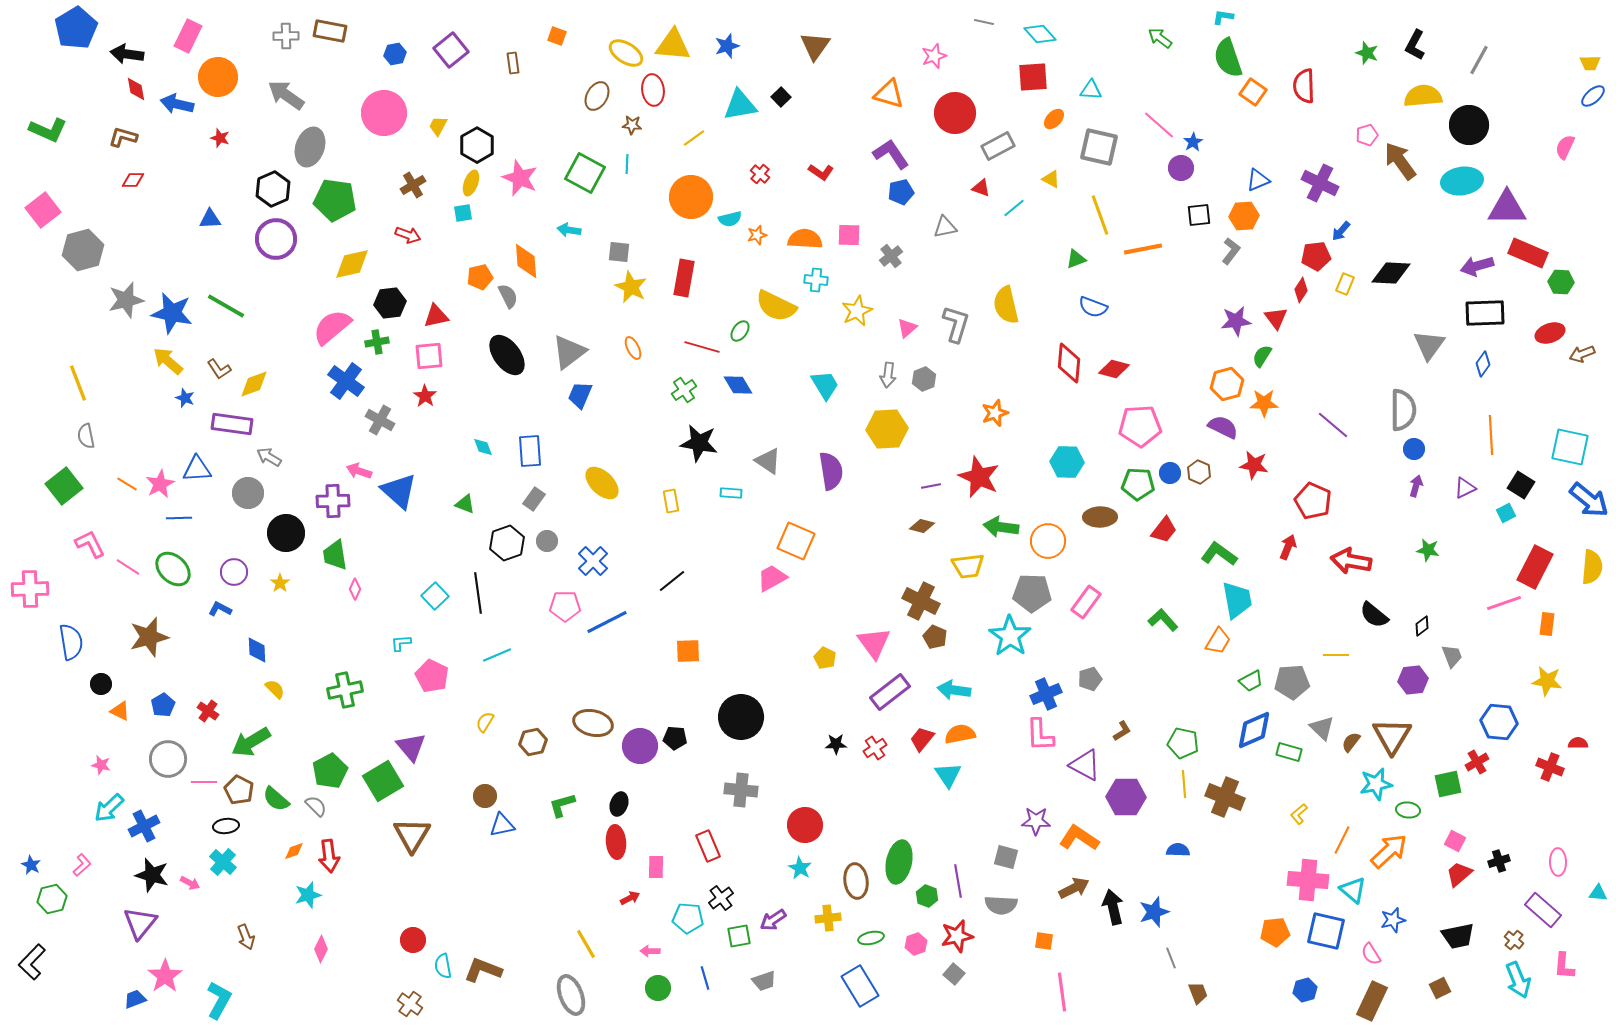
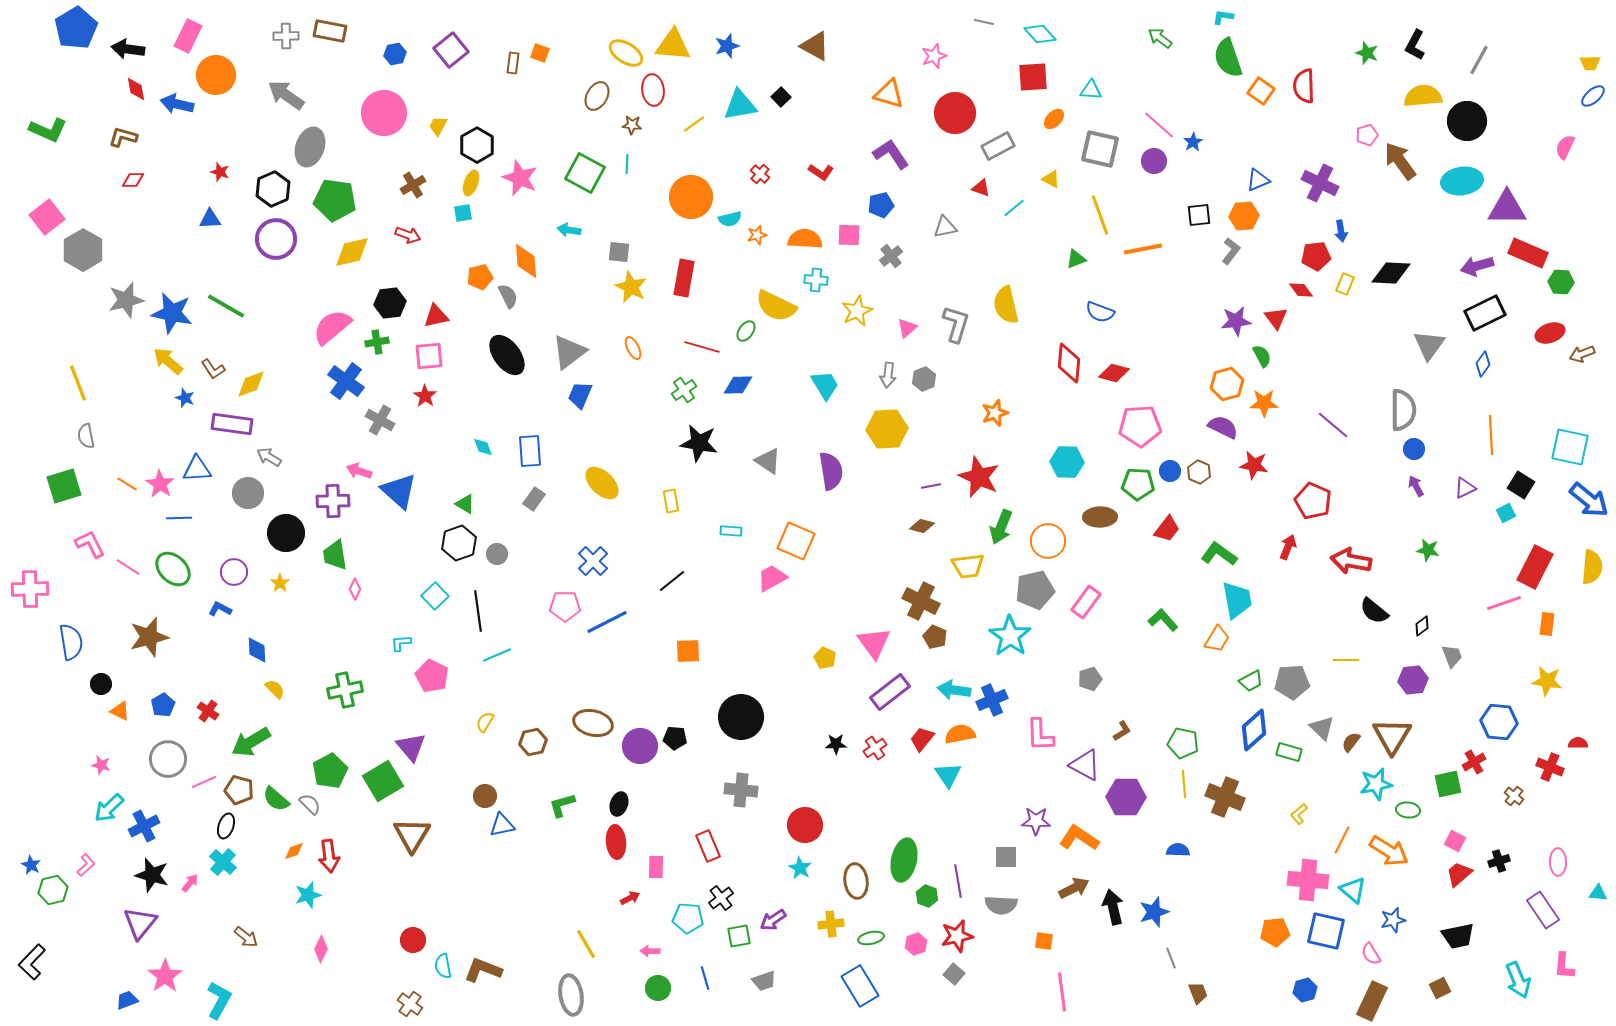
orange square at (557, 36): moved 17 px left, 17 px down
brown triangle at (815, 46): rotated 36 degrees counterclockwise
black arrow at (127, 54): moved 1 px right, 5 px up
brown rectangle at (513, 63): rotated 15 degrees clockwise
orange circle at (218, 77): moved 2 px left, 2 px up
orange square at (1253, 92): moved 8 px right, 1 px up
black circle at (1469, 125): moved 2 px left, 4 px up
red star at (220, 138): moved 34 px down
yellow line at (694, 138): moved 14 px up
gray square at (1099, 147): moved 1 px right, 2 px down
purple circle at (1181, 168): moved 27 px left, 7 px up
blue pentagon at (901, 192): moved 20 px left, 13 px down
pink square at (43, 210): moved 4 px right, 7 px down
blue arrow at (1341, 231): rotated 50 degrees counterclockwise
gray hexagon at (83, 250): rotated 15 degrees counterclockwise
yellow diamond at (352, 264): moved 12 px up
red diamond at (1301, 290): rotated 70 degrees counterclockwise
blue semicircle at (1093, 307): moved 7 px right, 5 px down
black rectangle at (1485, 313): rotated 24 degrees counterclockwise
green ellipse at (740, 331): moved 6 px right
green semicircle at (1262, 356): rotated 120 degrees clockwise
brown L-shape at (219, 369): moved 6 px left
red diamond at (1114, 369): moved 4 px down
yellow diamond at (254, 384): moved 3 px left
blue diamond at (738, 385): rotated 60 degrees counterclockwise
blue circle at (1170, 473): moved 2 px up
pink star at (160, 484): rotated 12 degrees counterclockwise
green square at (64, 486): rotated 21 degrees clockwise
purple arrow at (1416, 486): rotated 45 degrees counterclockwise
cyan rectangle at (731, 493): moved 38 px down
green triangle at (465, 504): rotated 10 degrees clockwise
green arrow at (1001, 527): rotated 76 degrees counterclockwise
red trapezoid at (1164, 530): moved 3 px right, 1 px up
gray circle at (547, 541): moved 50 px left, 13 px down
black hexagon at (507, 543): moved 48 px left
black line at (478, 593): moved 18 px down
gray pentagon at (1032, 593): moved 3 px right, 3 px up; rotated 15 degrees counterclockwise
black semicircle at (1374, 615): moved 4 px up
orange trapezoid at (1218, 641): moved 1 px left, 2 px up
yellow line at (1336, 655): moved 10 px right, 5 px down
blue cross at (1046, 694): moved 54 px left, 6 px down
blue diamond at (1254, 730): rotated 18 degrees counterclockwise
red cross at (1477, 762): moved 3 px left
pink line at (204, 782): rotated 25 degrees counterclockwise
brown pentagon at (239, 790): rotated 12 degrees counterclockwise
gray semicircle at (316, 806): moved 6 px left, 2 px up
black ellipse at (226, 826): rotated 65 degrees counterclockwise
orange arrow at (1389, 851): rotated 75 degrees clockwise
gray square at (1006, 857): rotated 15 degrees counterclockwise
green ellipse at (899, 862): moved 5 px right, 2 px up
pink L-shape at (82, 865): moved 4 px right
pink arrow at (190, 883): rotated 78 degrees counterclockwise
green hexagon at (52, 899): moved 1 px right, 9 px up
purple rectangle at (1543, 910): rotated 15 degrees clockwise
yellow cross at (828, 918): moved 3 px right, 6 px down
brown arrow at (246, 937): rotated 30 degrees counterclockwise
brown cross at (1514, 940): moved 144 px up
gray ellipse at (571, 995): rotated 12 degrees clockwise
blue trapezoid at (135, 999): moved 8 px left, 1 px down
